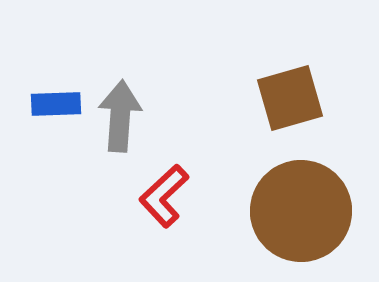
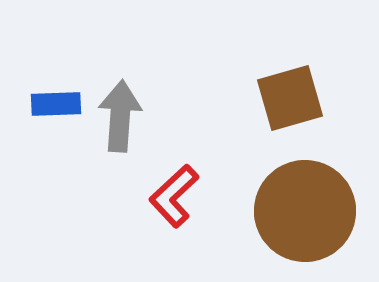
red L-shape: moved 10 px right
brown circle: moved 4 px right
